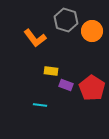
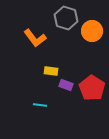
gray hexagon: moved 2 px up
